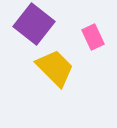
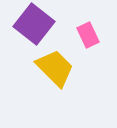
pink rectangle: moved 5 px left, 2 px up
